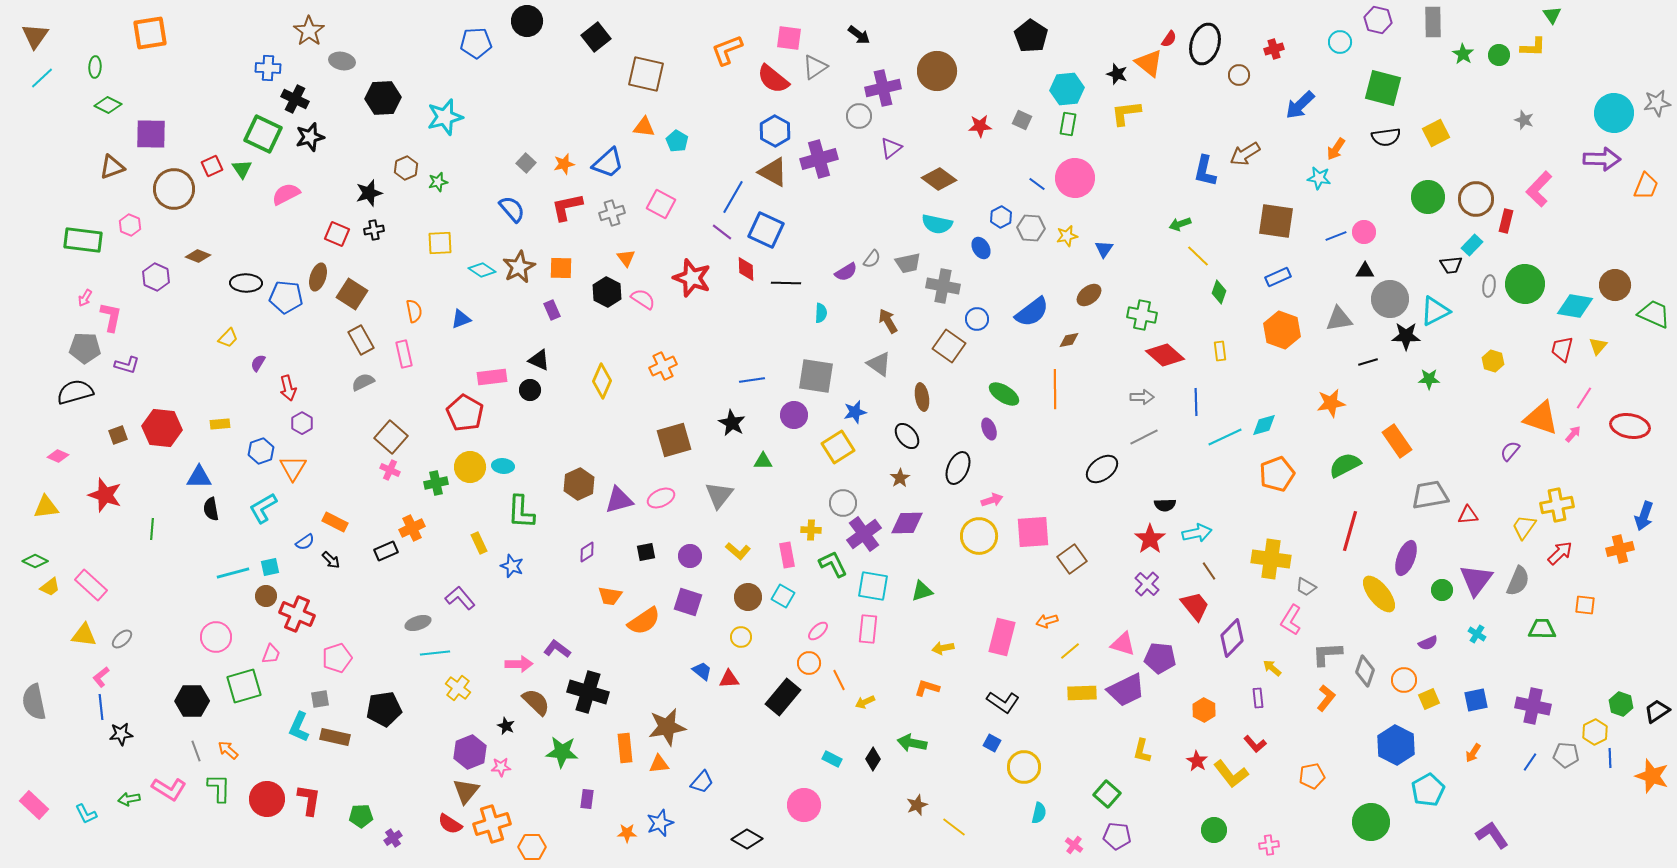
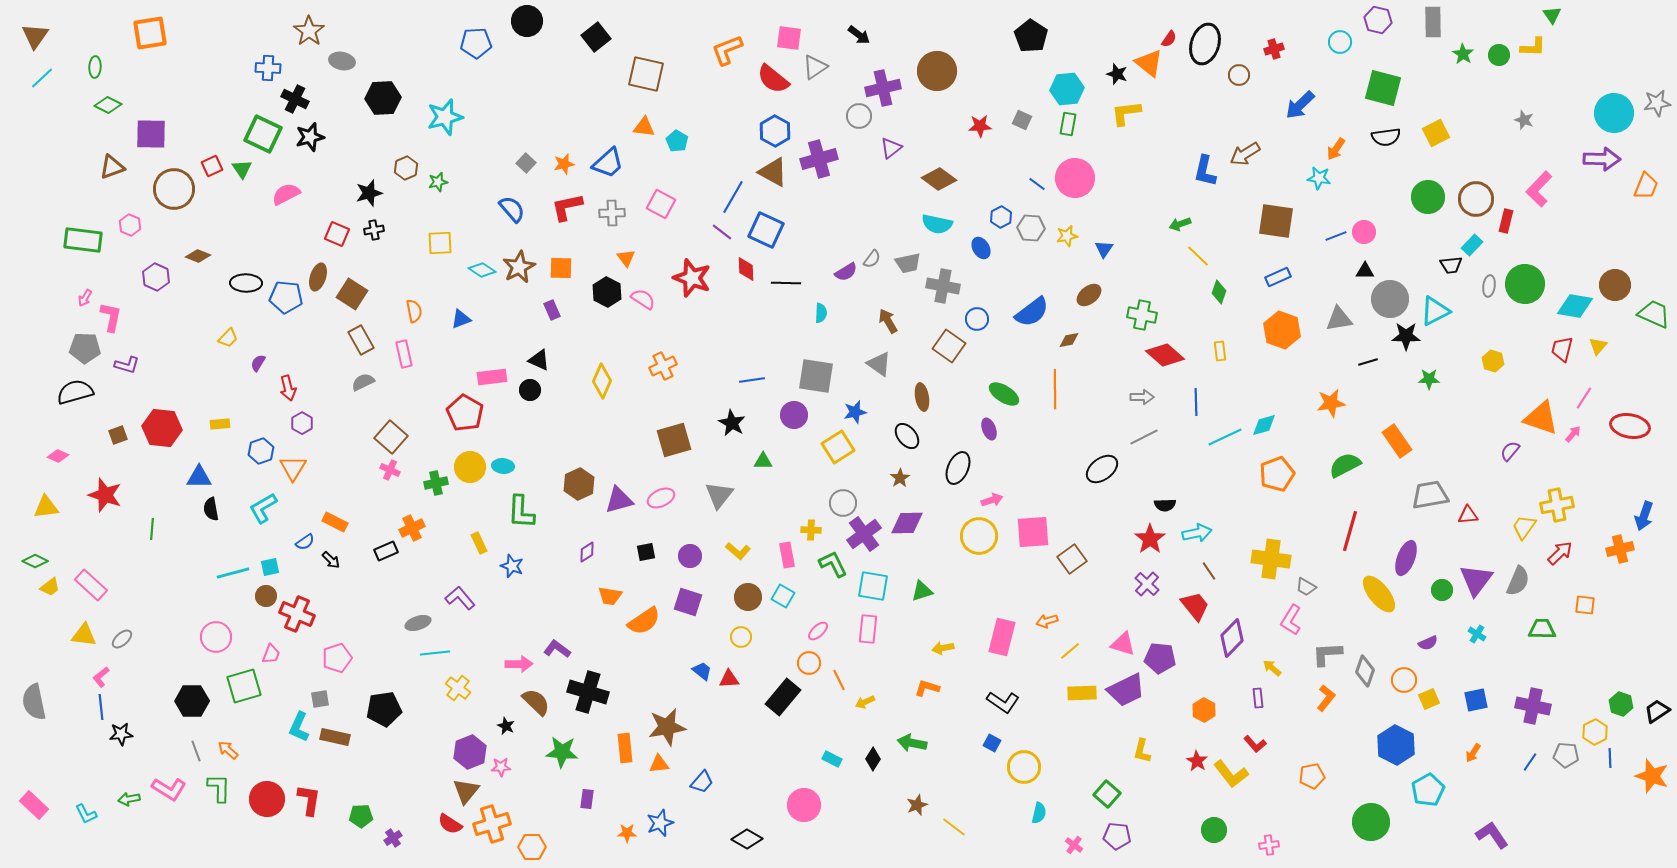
gray cross at (612, 213): rotated 15 degrees clockwise
